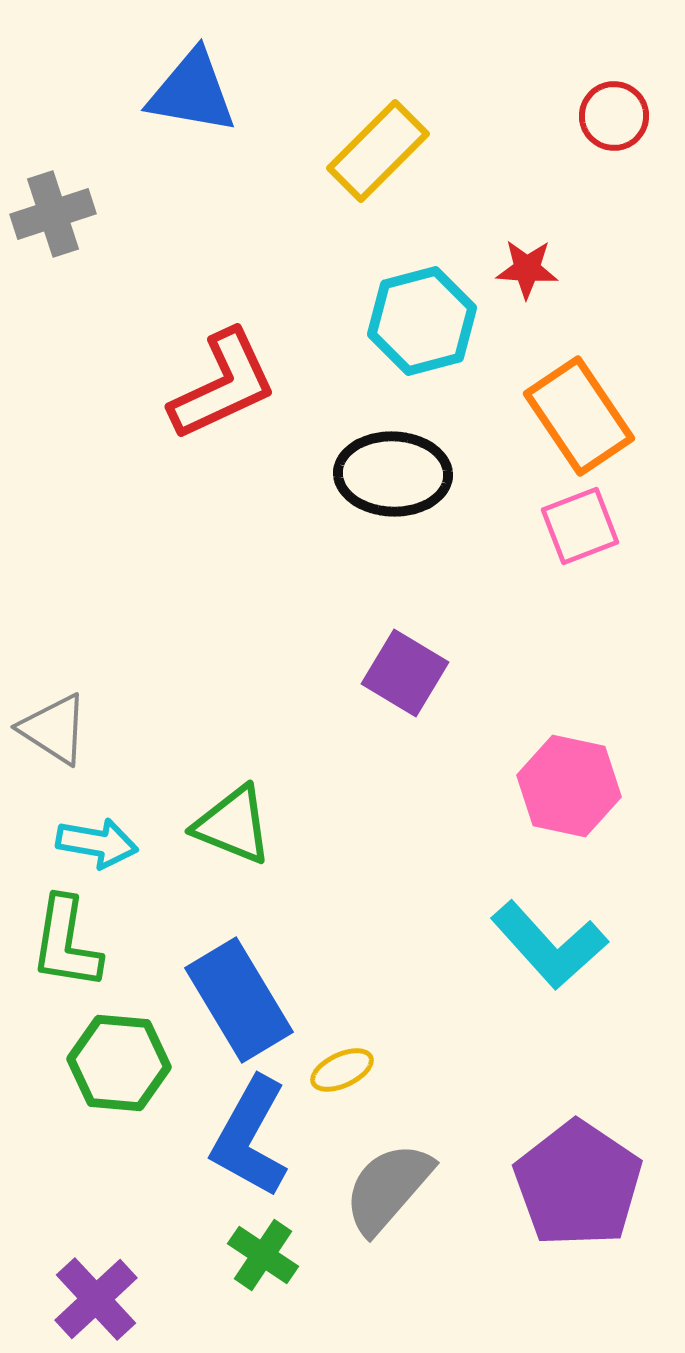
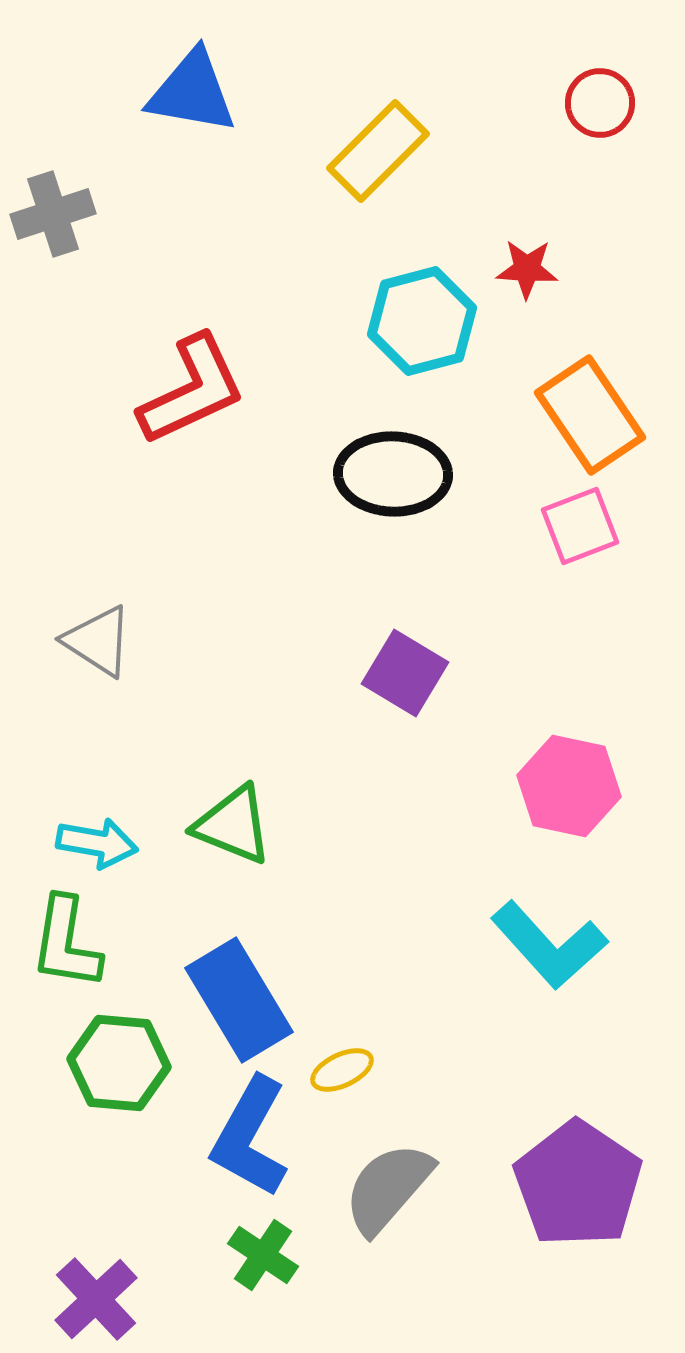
red circle: moved 14 px left, 13 px up
red L-shape: moved 31 px left, 5 px down
orange rectangle: moved 11 px right, 1 px up
gray triangle: moved 44 px right, 88 px up
